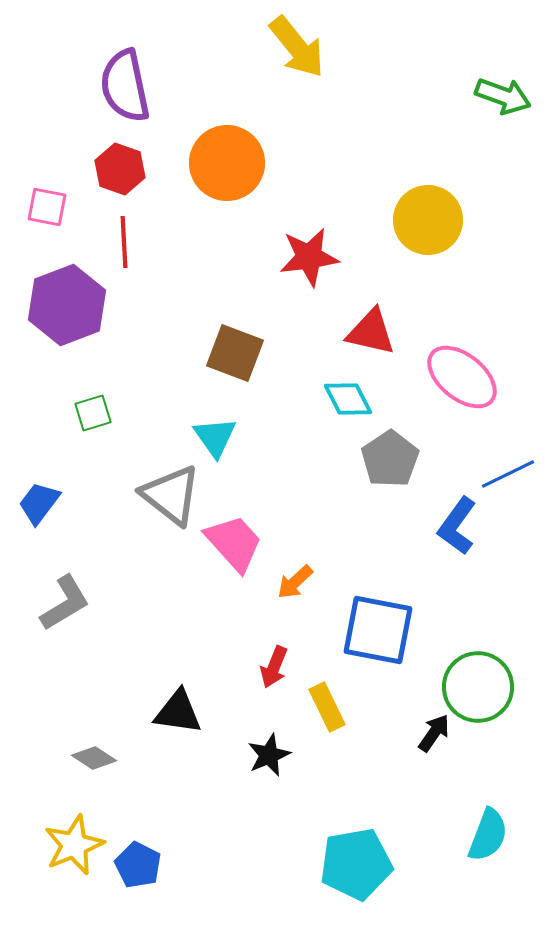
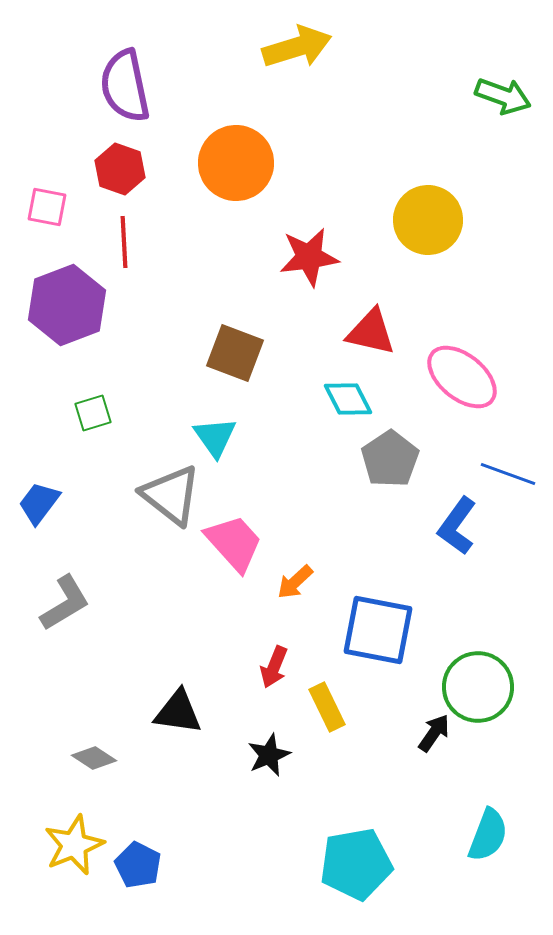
yellow arrow: rotated 68 degrees counterclockwise
orange circle: moved 9 px right
blue line: rotated 46 degrees clockwise
